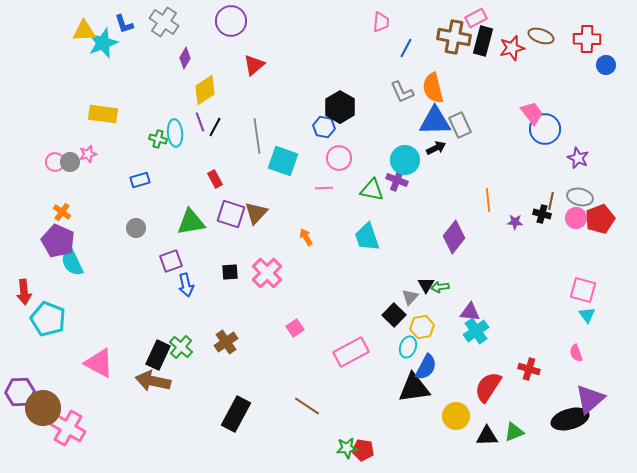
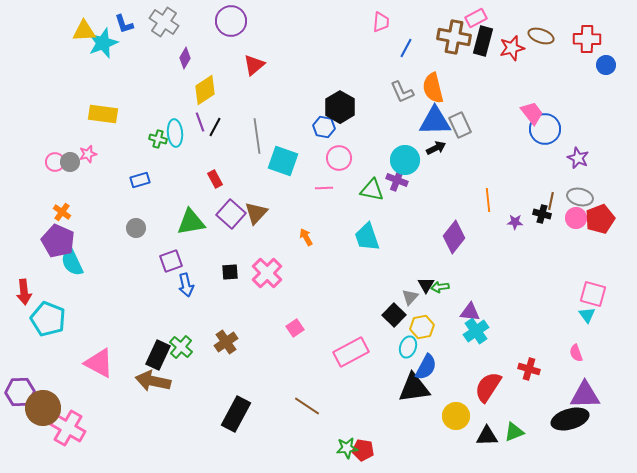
purple square at (231, 214): rotated 24 degrees clockwise
pink square at (583, 290): moved 10 px right, 4 px down
purple triangle at (590, 399): moved 5 px left, 4 px up; rotated 40 degrees clockwise
